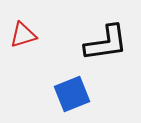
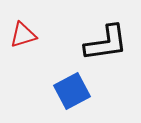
blue square: moved 3 px up; rotated 6 degrees counterclockwise
